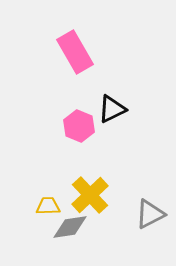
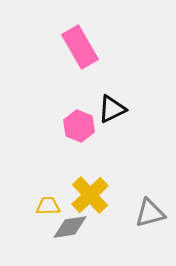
pink rectangle: moved 5 px right, 5 px up
gray triangle: moved 1 px up; rotated 12 degrees clockwise
